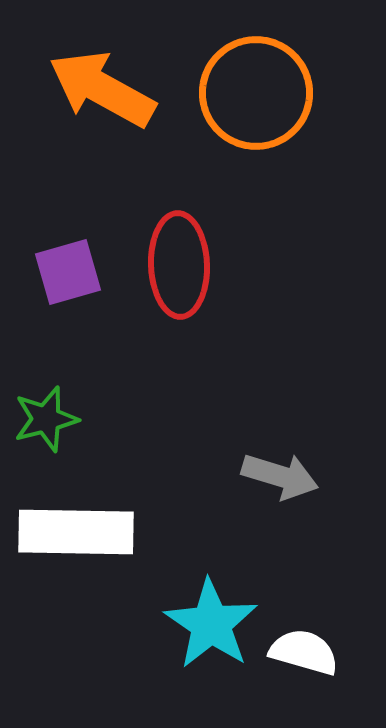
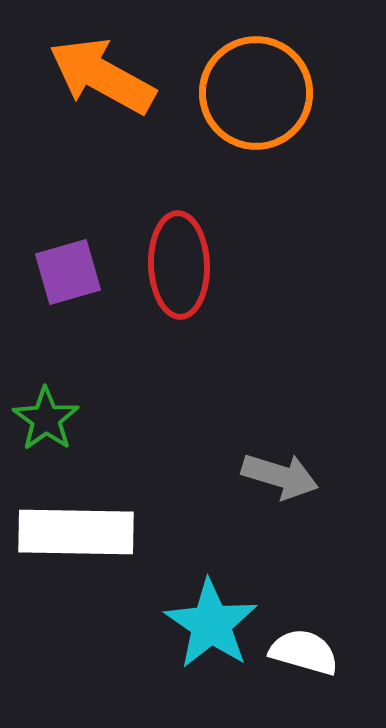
orange arrow: moved 13 px up
green star: rotated 22 degrees counterclockwise
